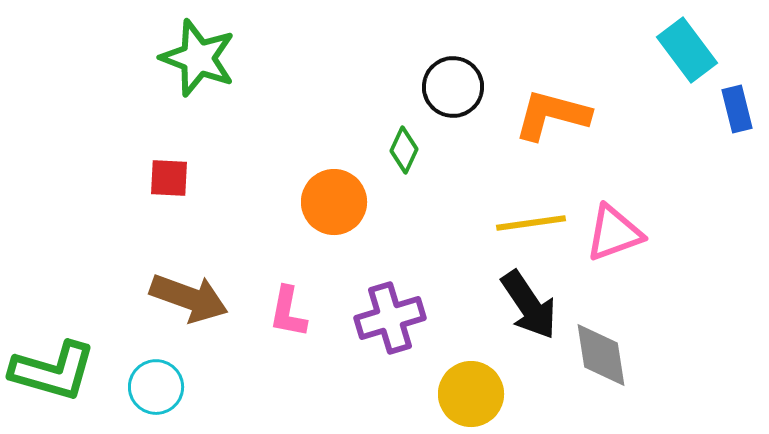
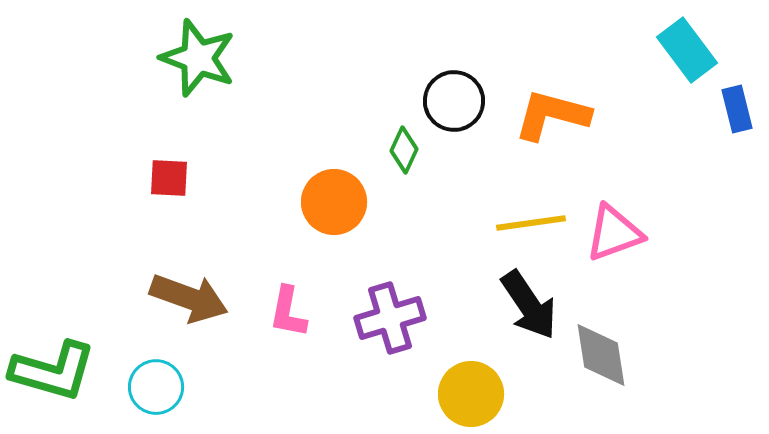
black circle: moved 1 px right, 14 px down
